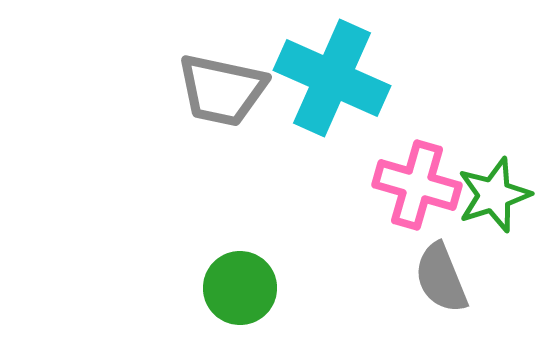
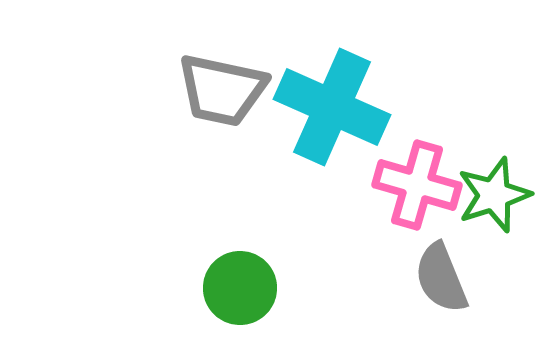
cyan cross: moved 29 px down
